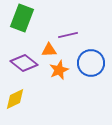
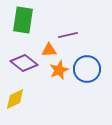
green rectangle: moved 1 px right, 2 px down; rotated 12 degrees counterclockwise
blue circle: moved 4 px left, 6 px down
